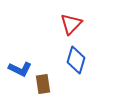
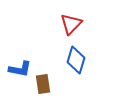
blue L-shape: rotated 15 degrees counterclockwise
